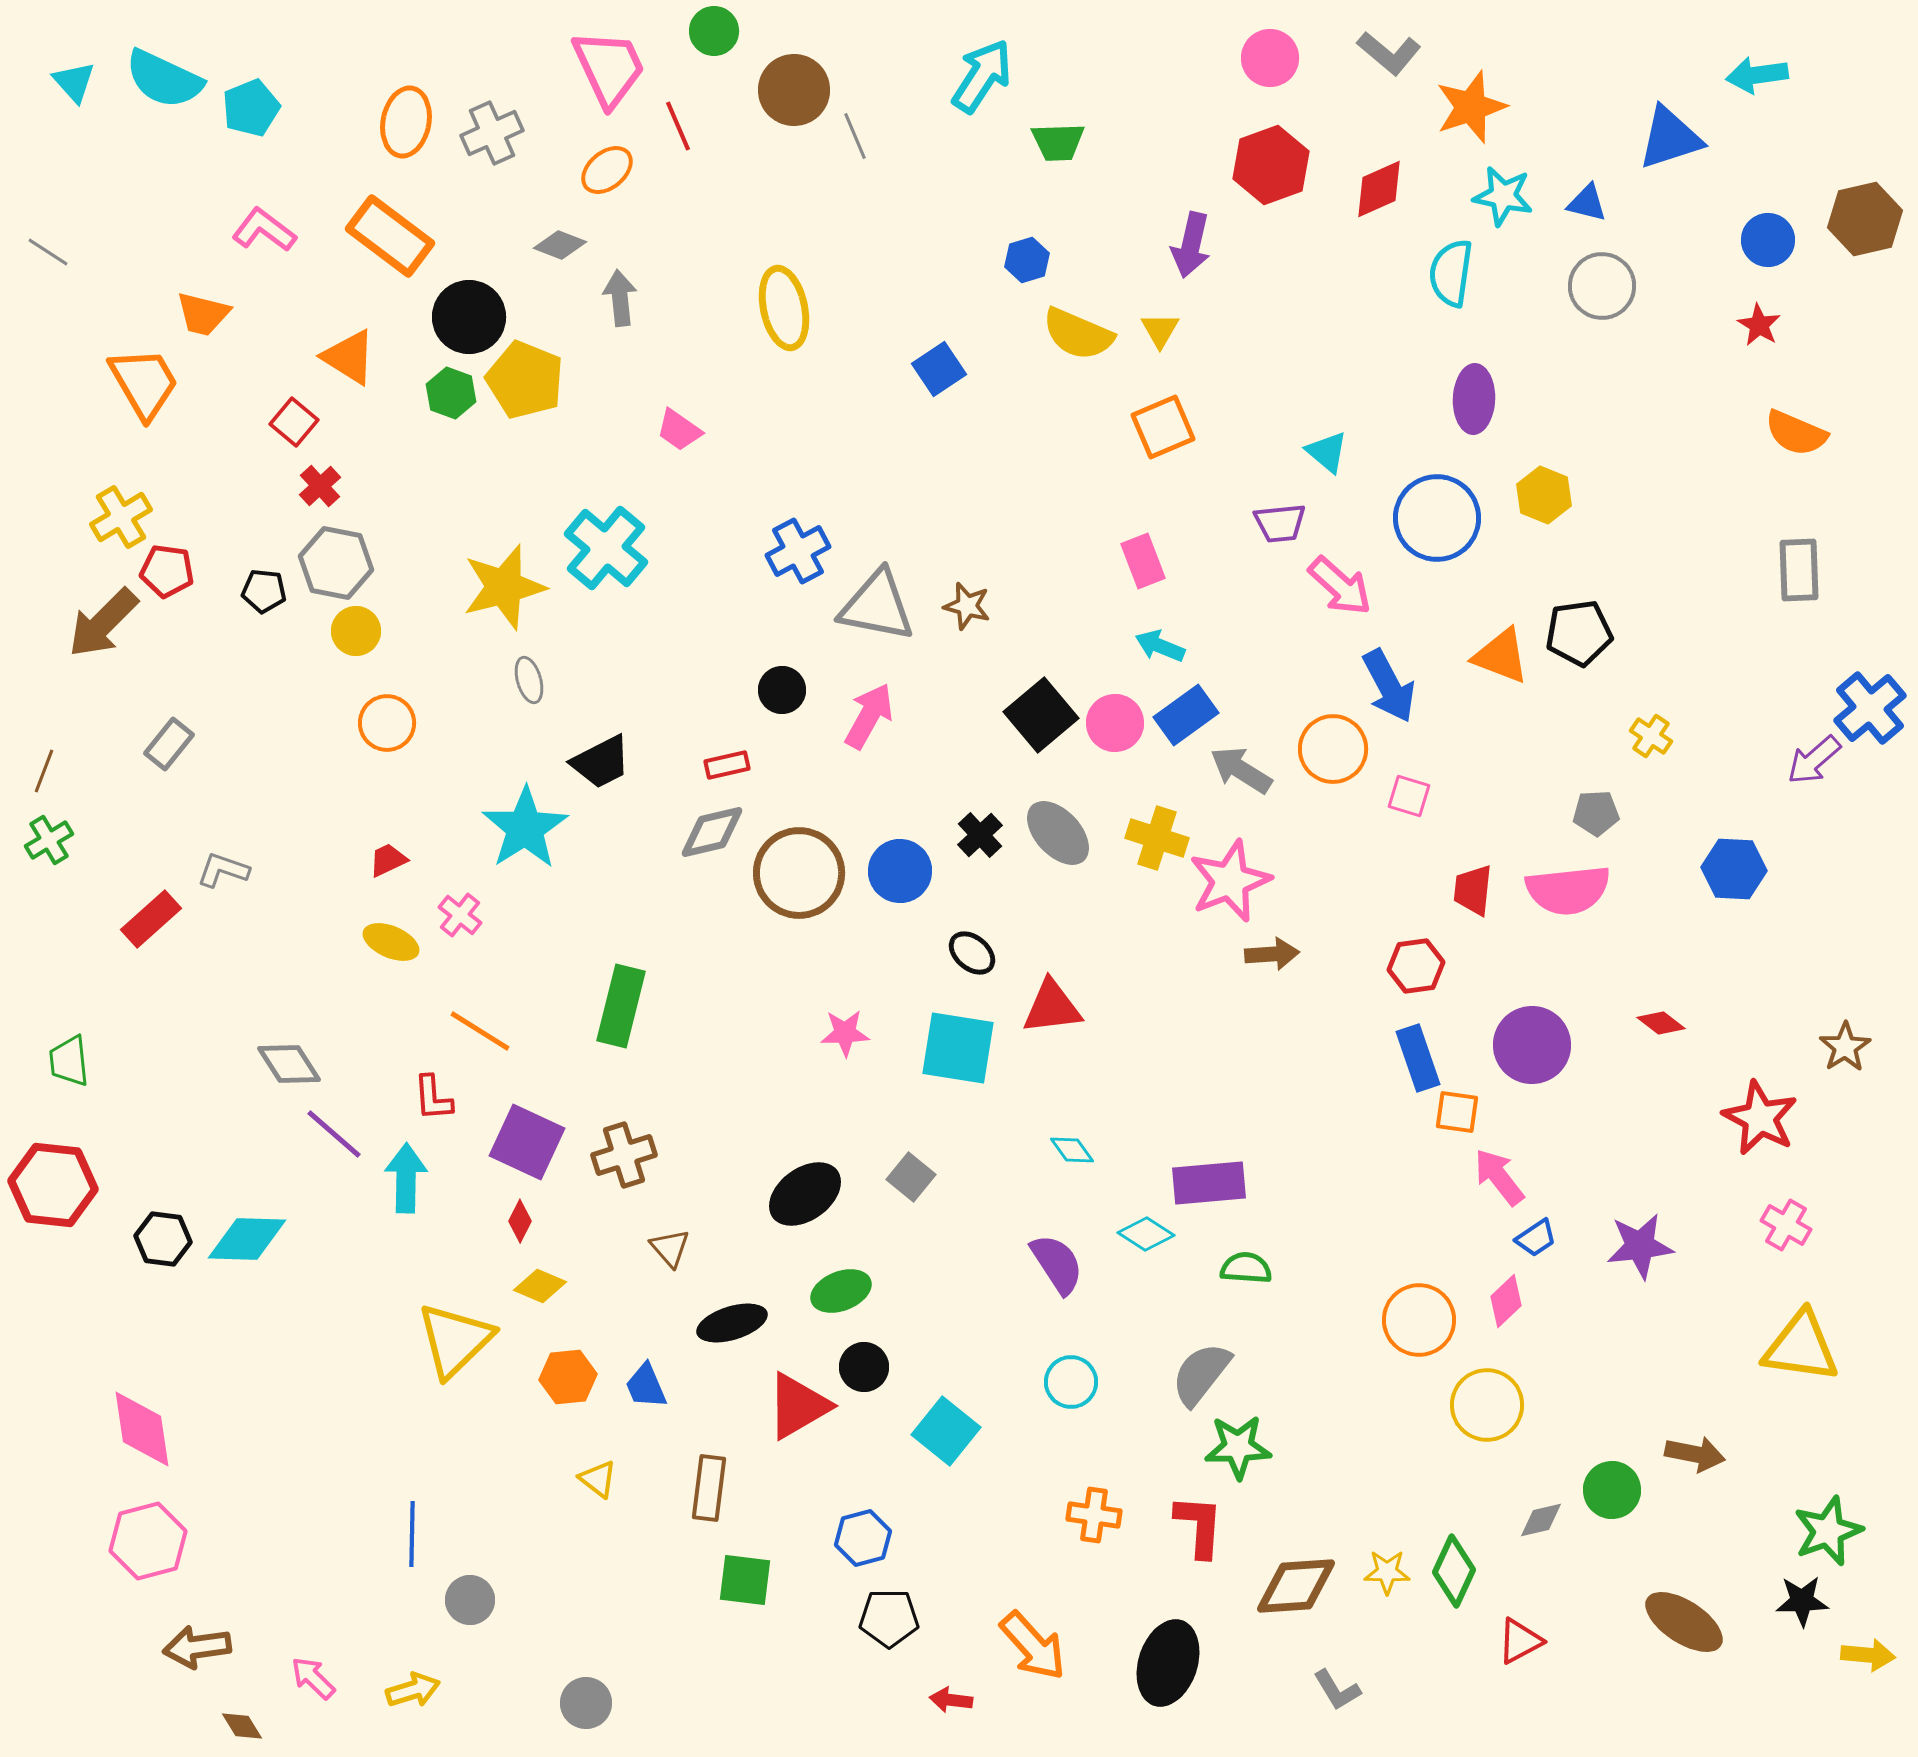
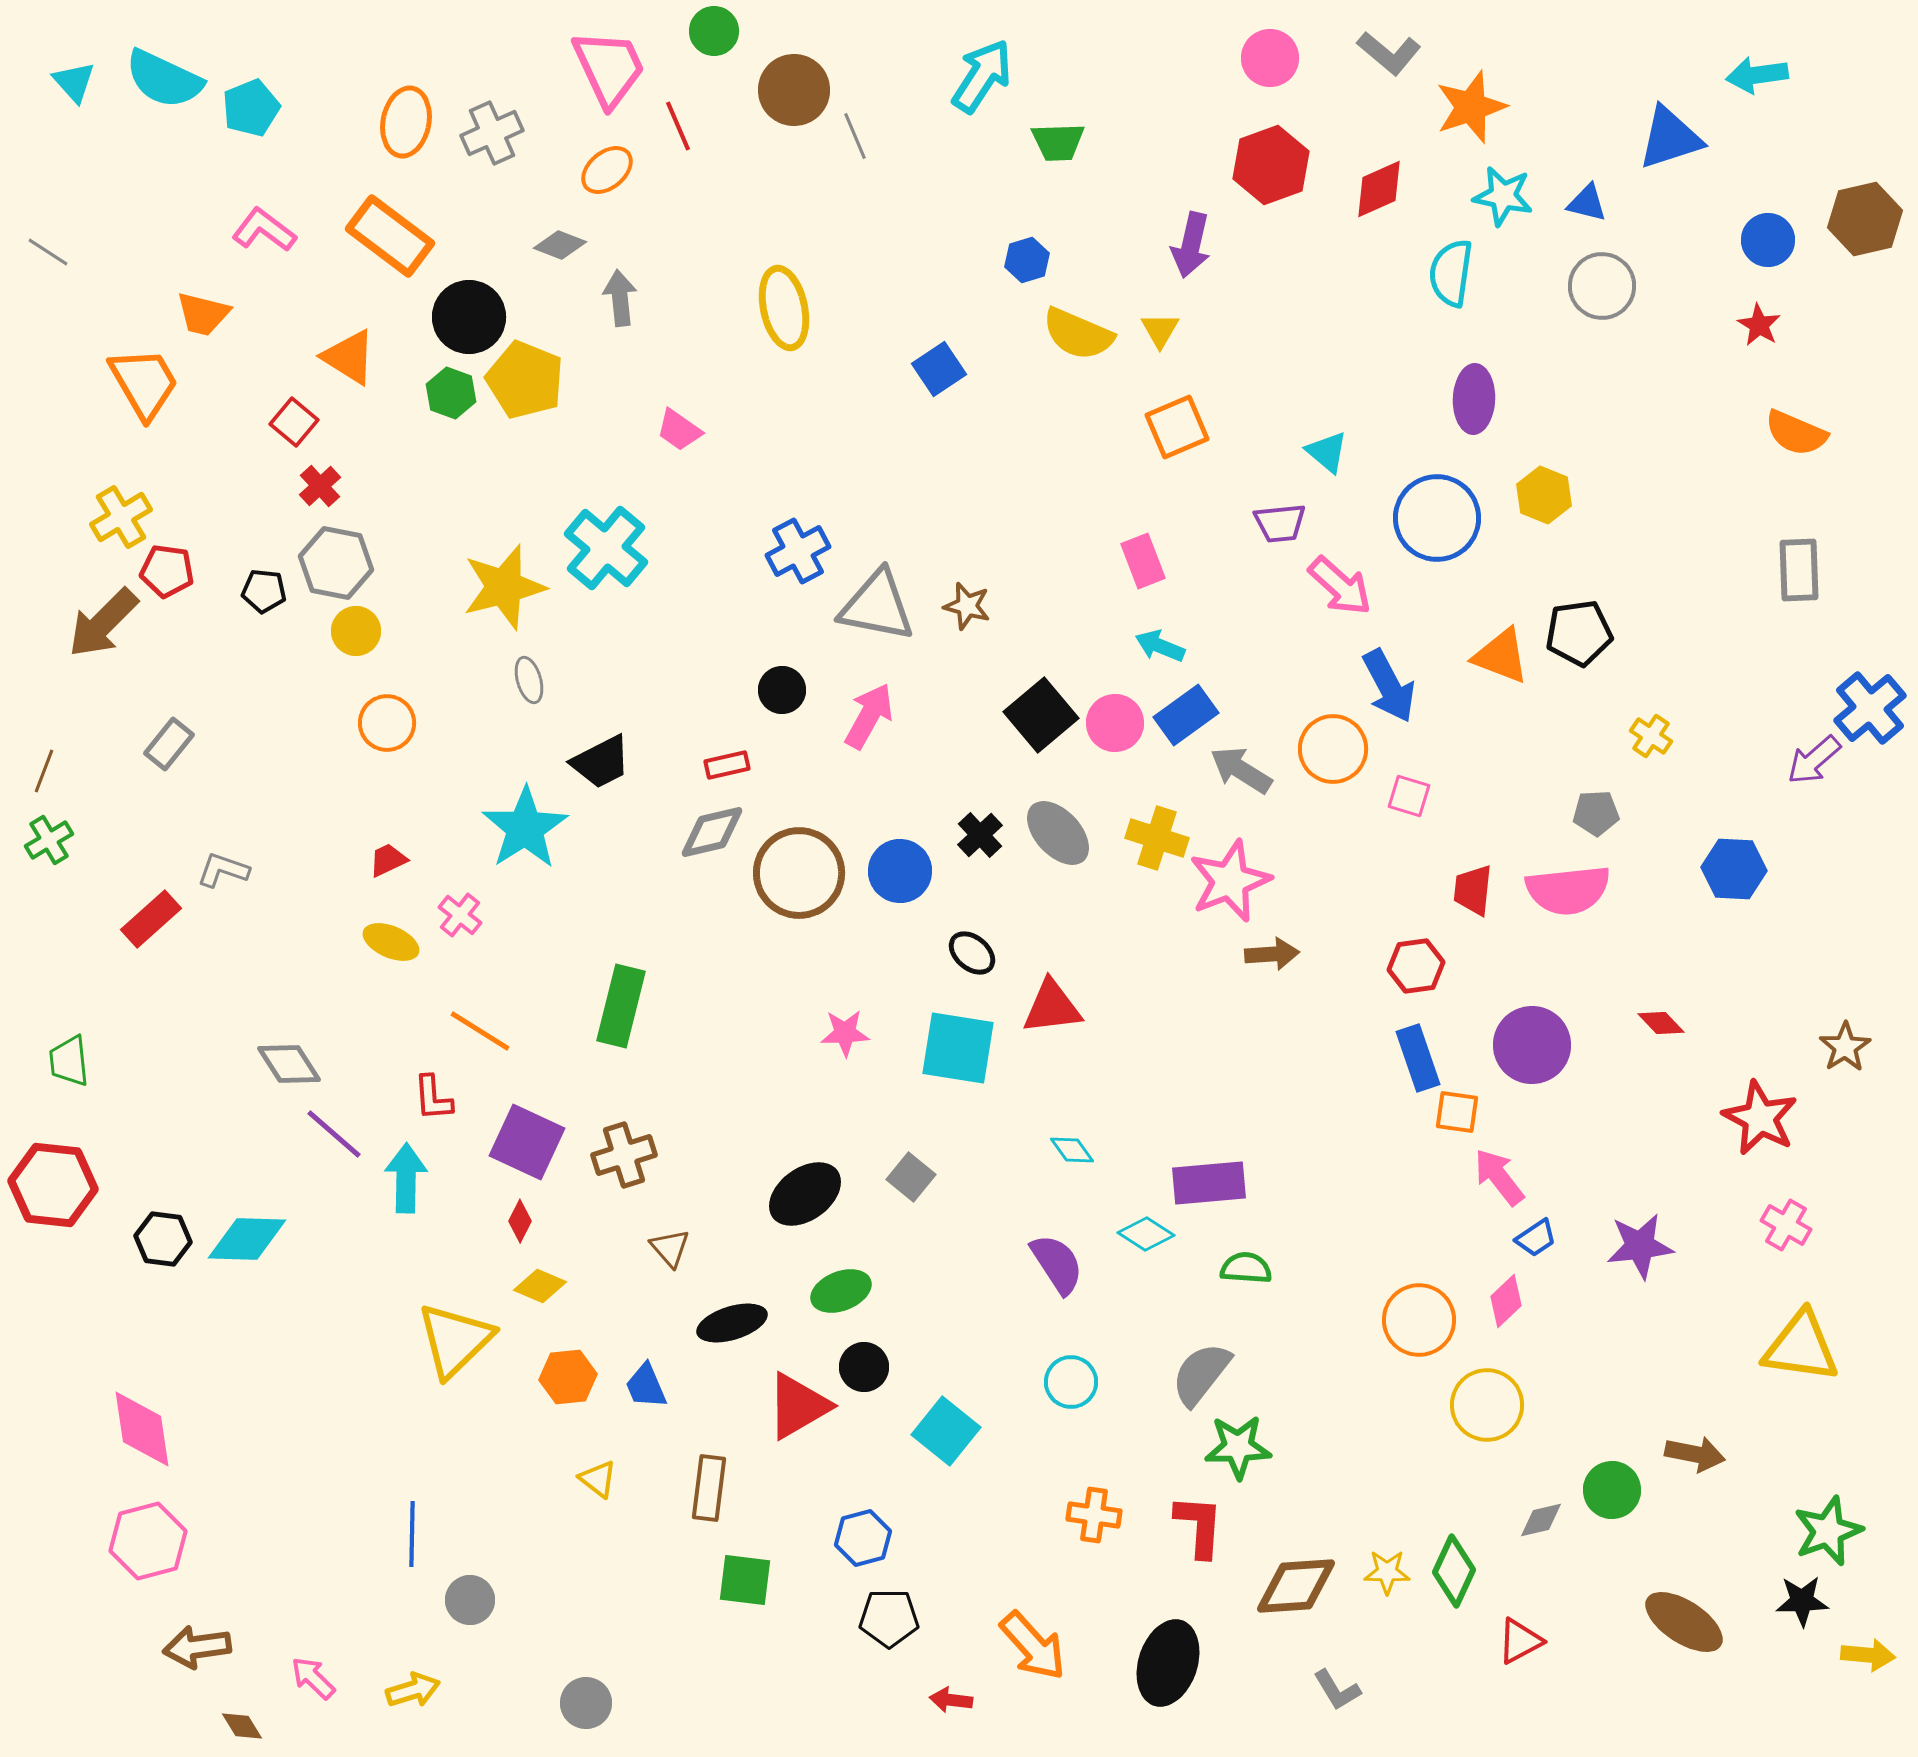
orange square at (1163, 427): moved 14 px right
red diamond at (1661, 1023): rotated 9 degrees clockwise
